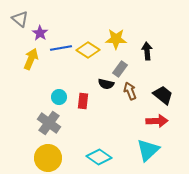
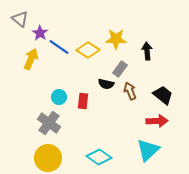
blue line: moved 2 px left, 1 px up; rotated 45 degrees clockwise
